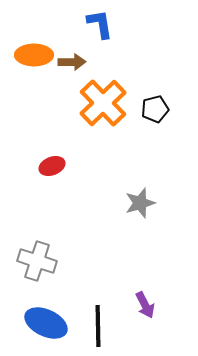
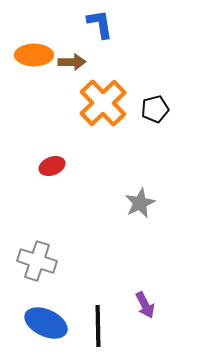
gray star: rotated 8 degrees counterclockwise
